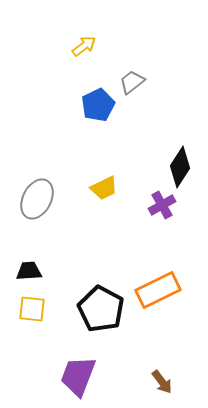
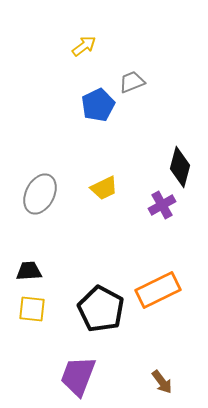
gray trapezoid: rotated 16 degrees clockwise
black diamond: rotated 18 degrees counterclockwise
gray ellipse: moved 3 px right, 5 px up
